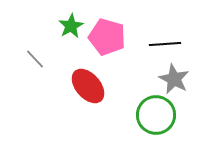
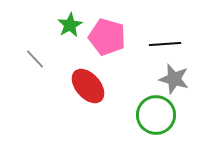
green star: moved 1 px left, 1 px up
gray star: rotated 12 degrees counterclockwise
